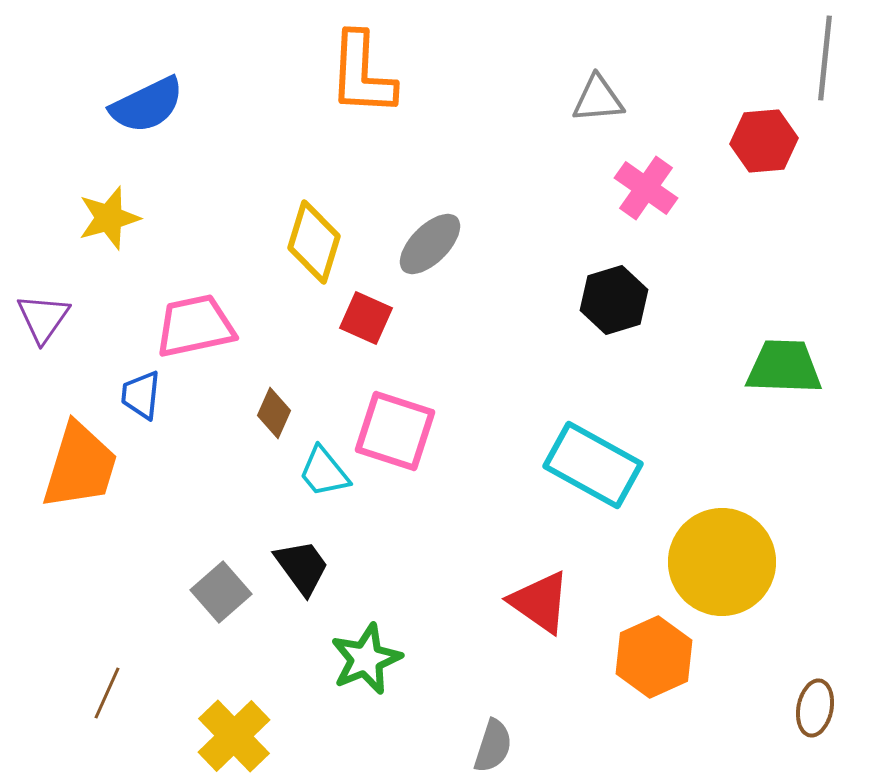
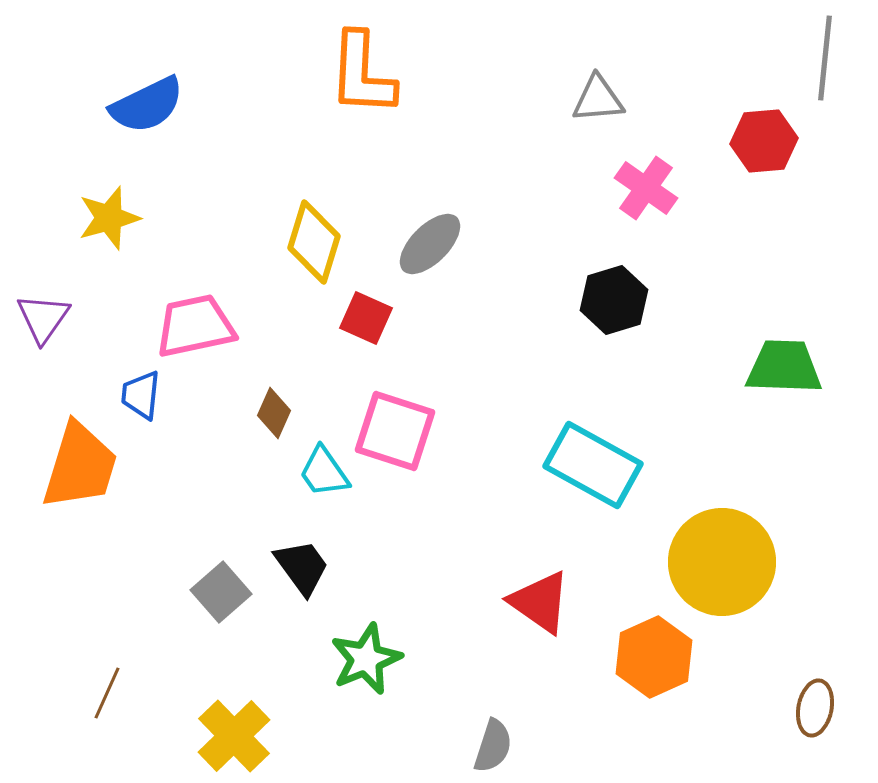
cyan trapezoid: rotated 4 degrees clockwise
